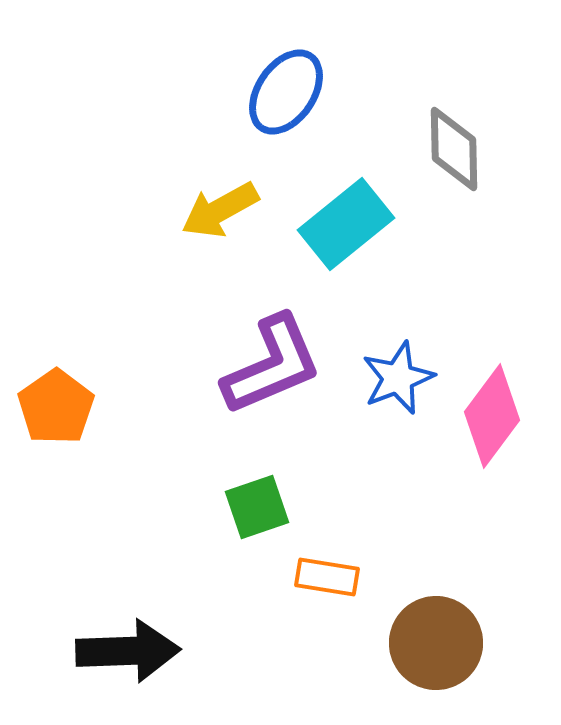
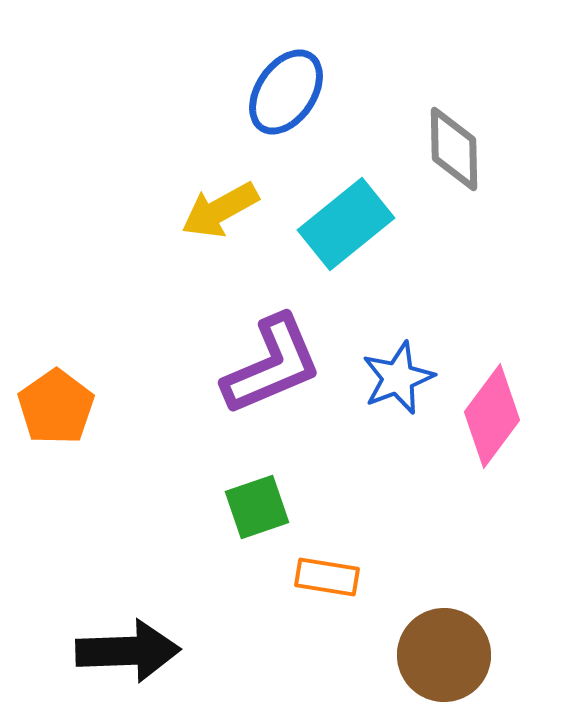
brown circle: moved 8 px right, 12 px down
